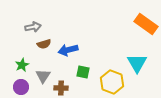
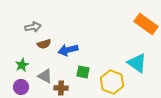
cyan triangle: rotated 25 degrees counterclockwise
gray triangle: moved 2 px right; rotated 35 degrees counterclockwise
